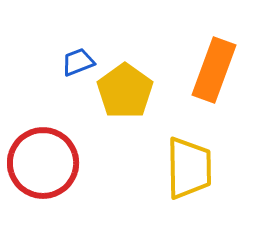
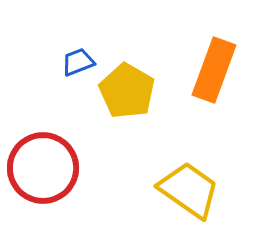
yellow pentagon: moved 2 px right; rotated 6 degrees counterclockwise
red circle: moved 5 px down
yellow trapezoid: moved 22 px down; rotated 54 degrees counterclockwise
